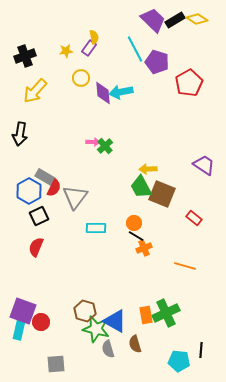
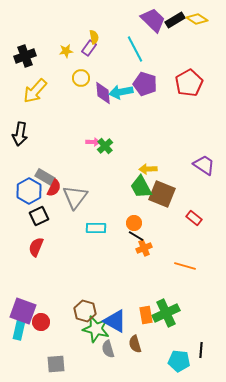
purple pentagon at (157, 62): moved 12 px left, 22 px down
